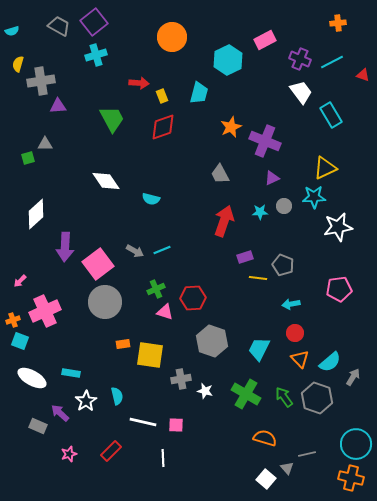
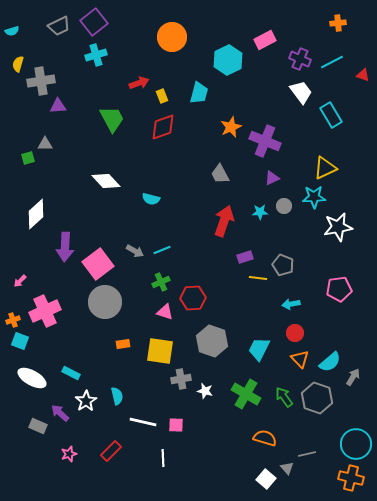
gray trapezoid at (59, 26): rotated 125 degrees clockwise
red arrow at (139, 83): rotated 24 degrees counterclockwise
white diamond at (106, 181): rotated 8 degrees counterclockwise
green cross at (156, 289): moved 5 px right, 7 px up
yellow square at (150, 355): moved 10 px right, 4 px up
cyan rectangle at (71, 373): rotated 18 degrees clockwise
